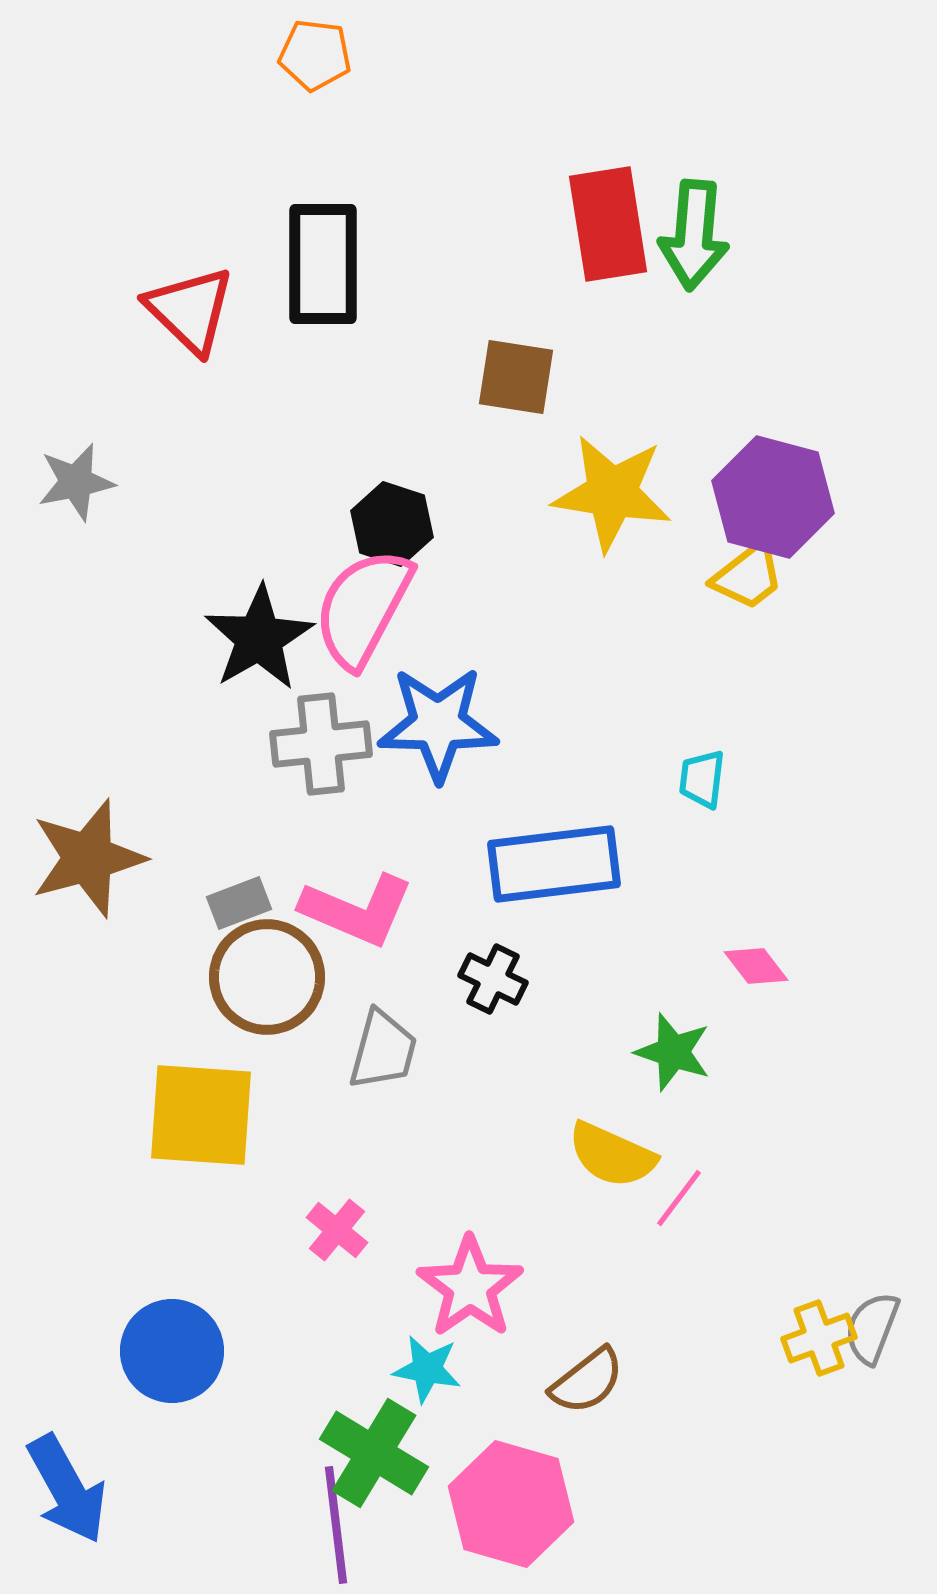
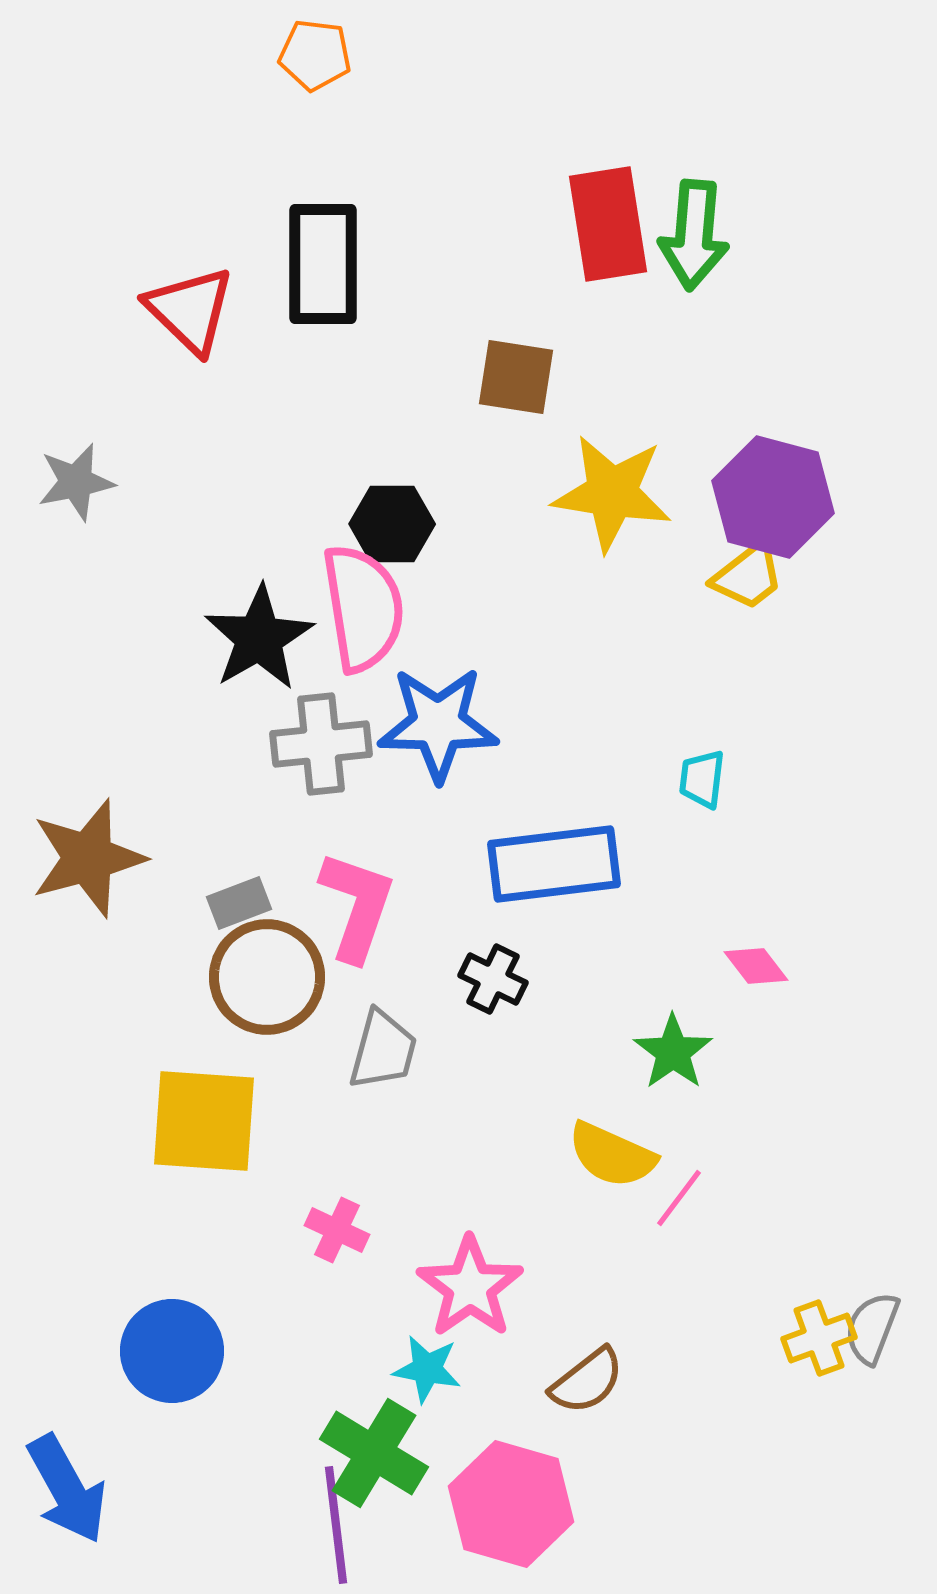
black hexagon: rotated 18 degrees counterclockwise
pink semicircle: rotated 143 degrees clockwise
pink L-shape: moved 4 px up; rotated 94 degrees counterclockwise
green star: rotated 18 degrees clockwise
yellow square: moved 3 px right, 6 px down
pink cross: rotated 14 degrees counterclockwise
